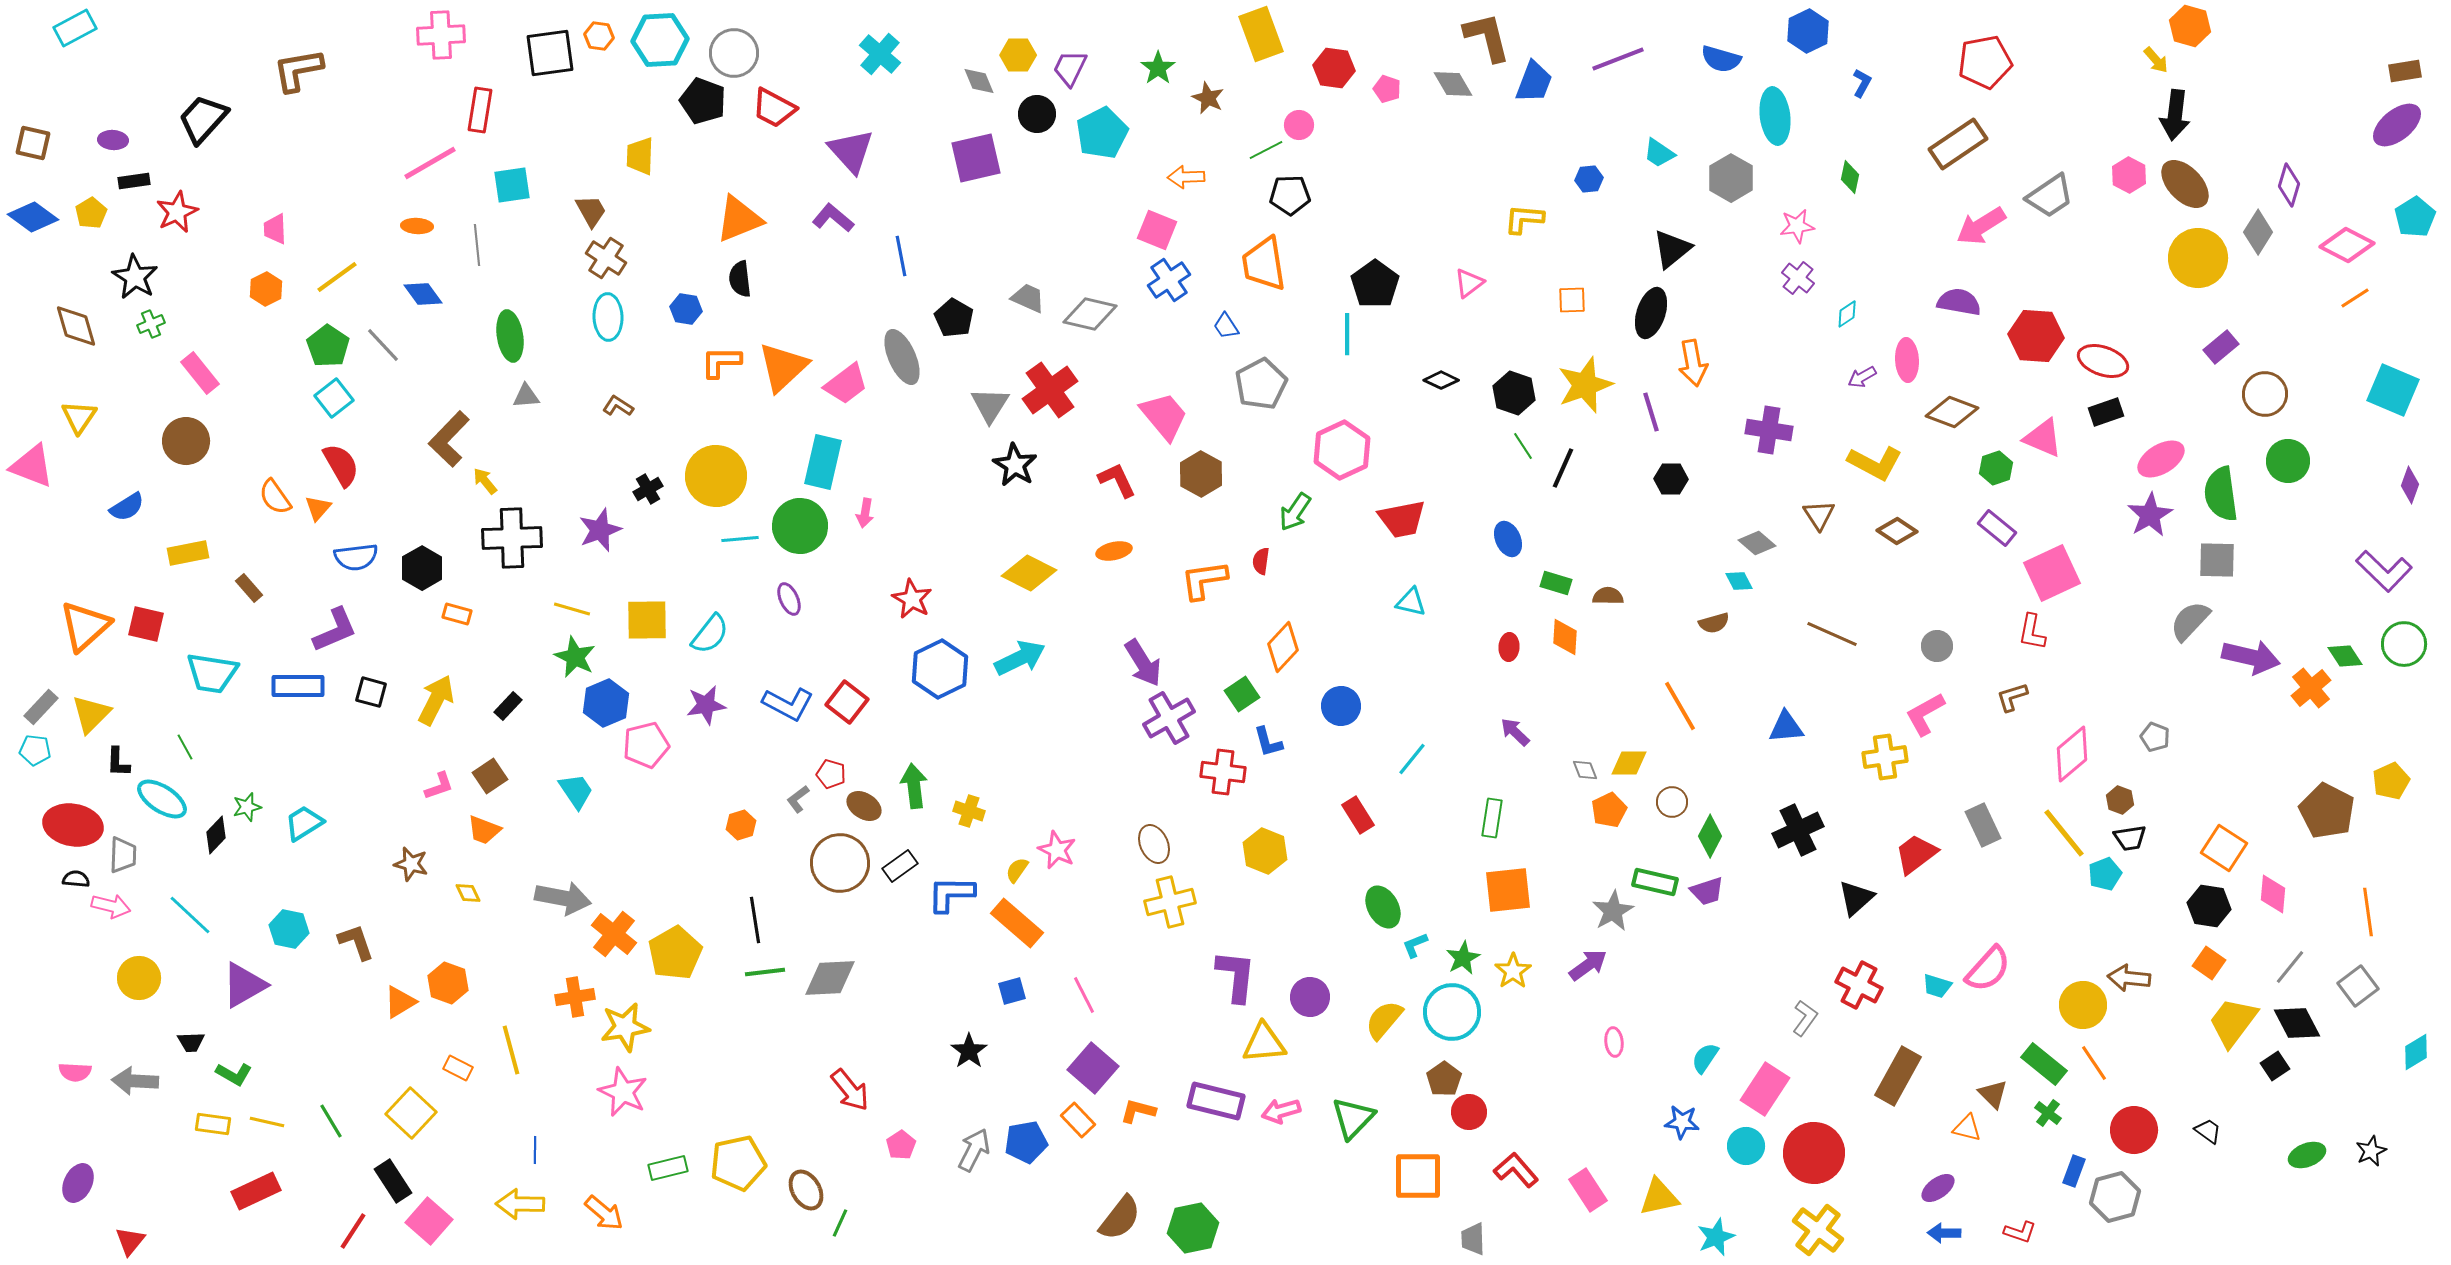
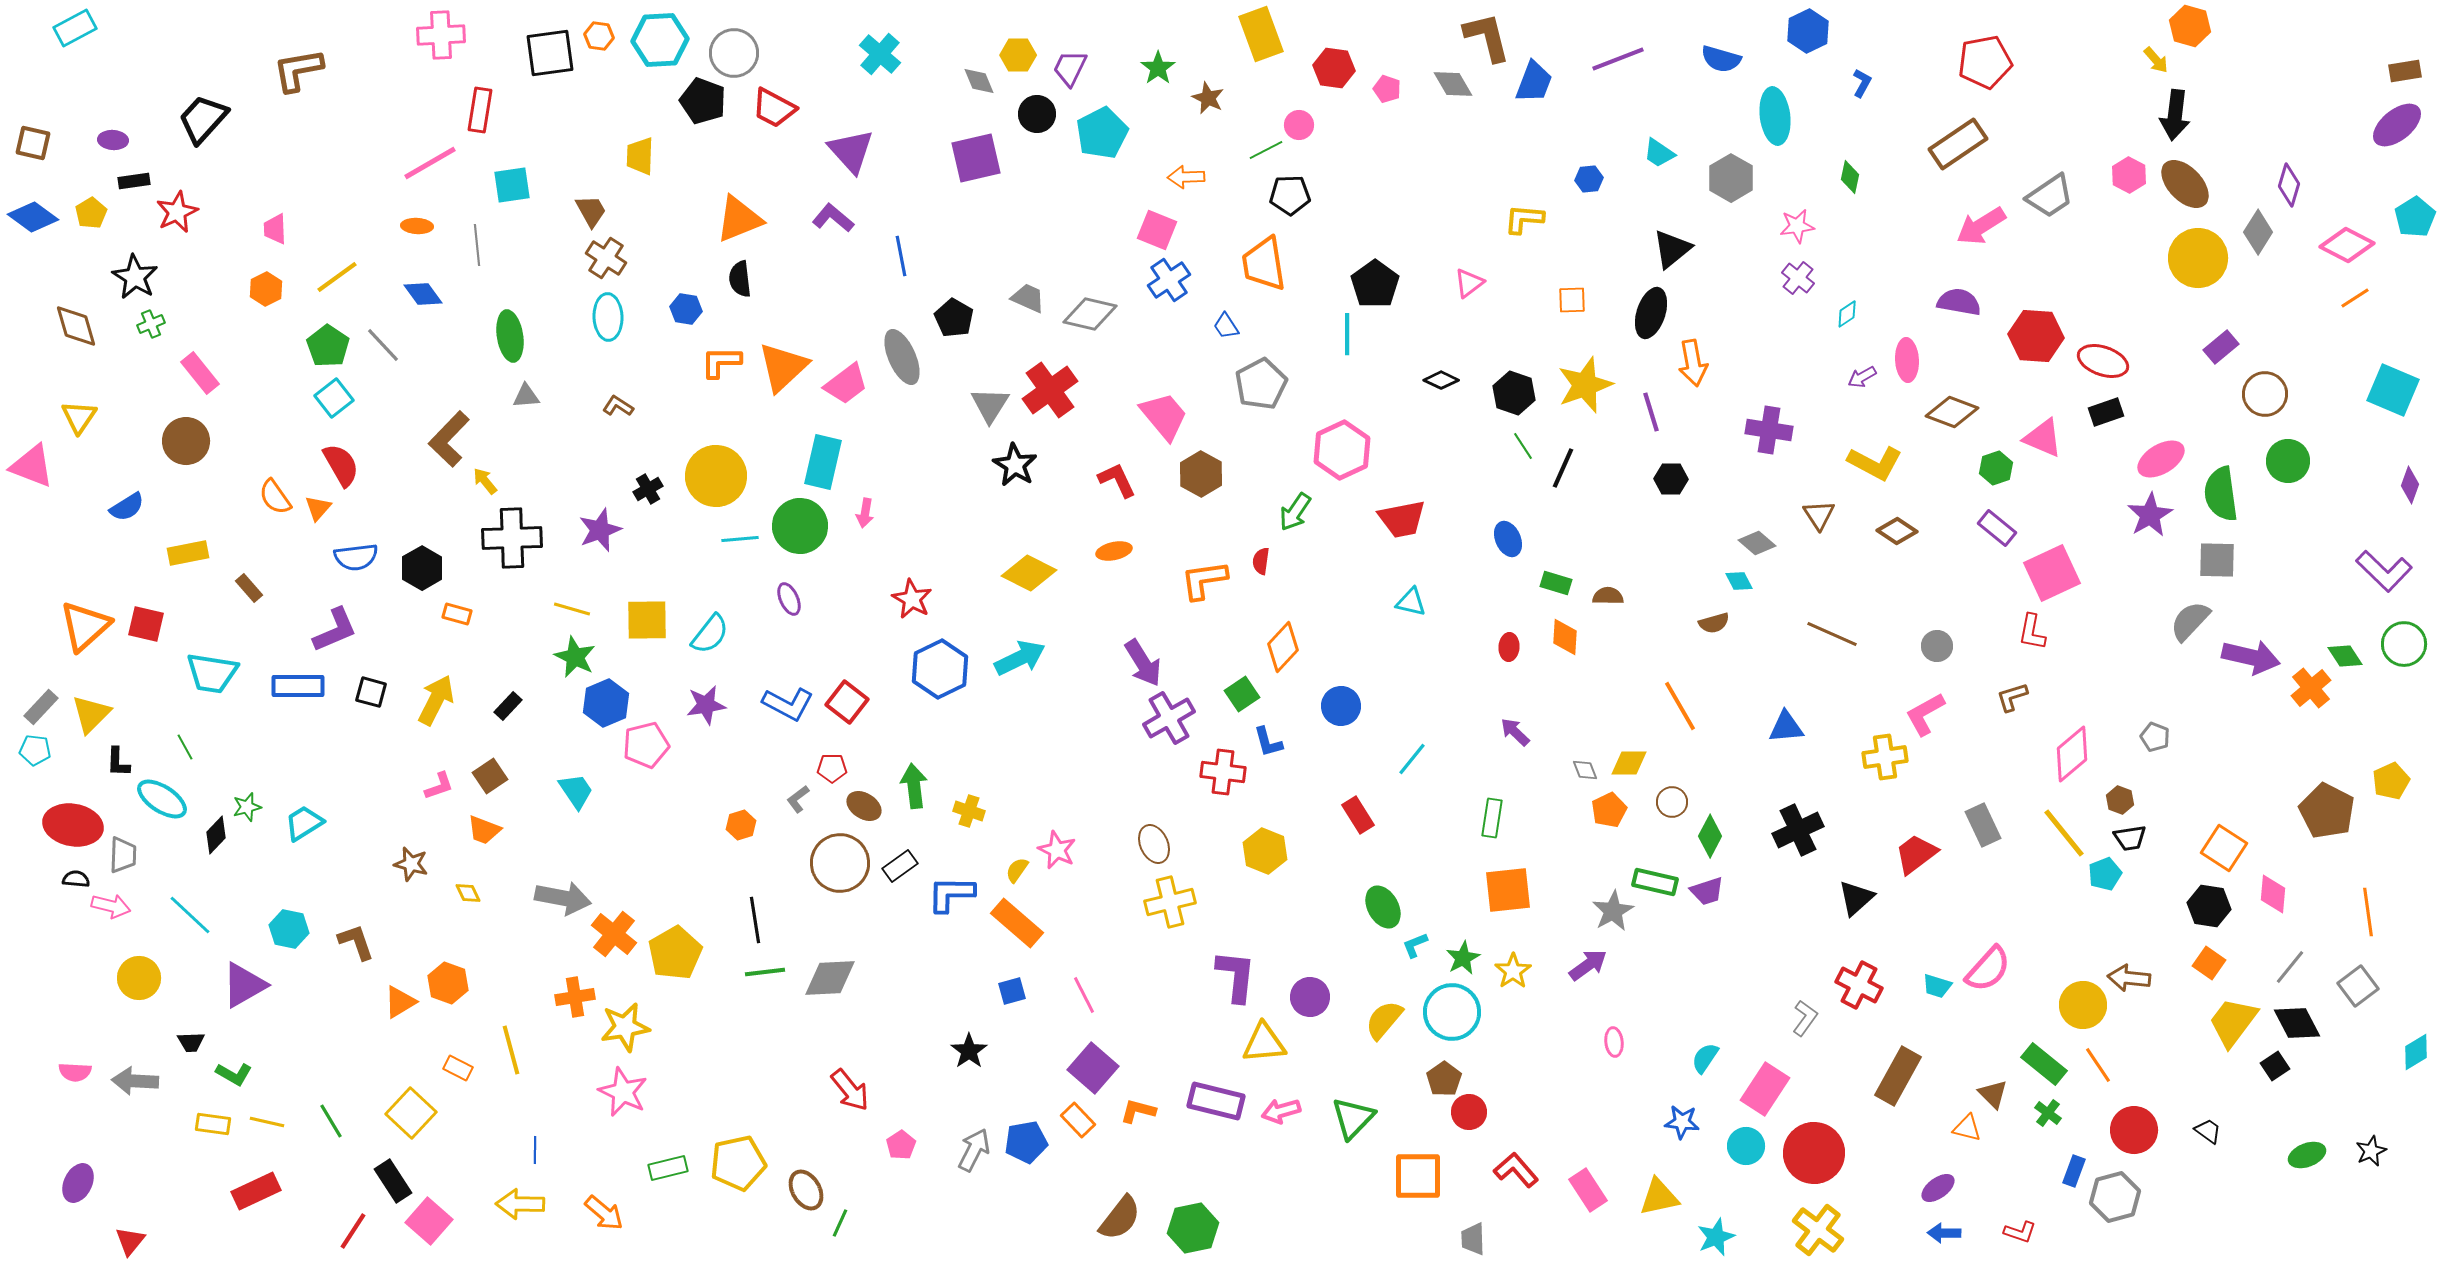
red pentagon at (831, 774): moved 1 px right, 6 px up; rotated 16 degrees counterclockwise
orange line at (2094, 1063): moved 4 px right, 2 px down
